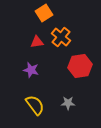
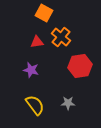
orange square: rotated 30 degrees counterclockwise
